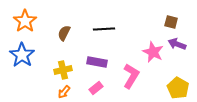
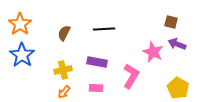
orange star: moved 5 px left, 3 px down
pink rectangle: rotated 40 degrees clockwise
